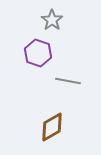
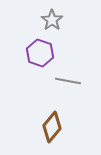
purple hexagon: moved 2 px right
brown diamond: rotated 20 degrees counterclockwise
